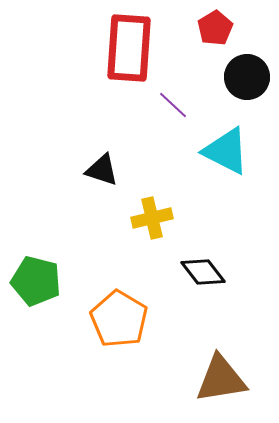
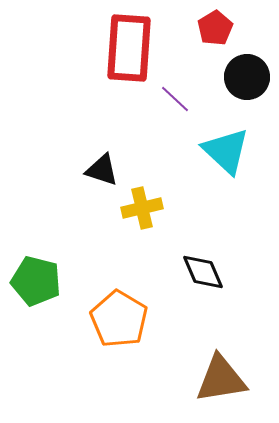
purple line: moved 2 px right, 6 px up
cyan triangle: rotated 16 degrees clockwise
yellow cross: moved 10 px left, 10 px up
black diamond: rotated 15 degrees clockwise
